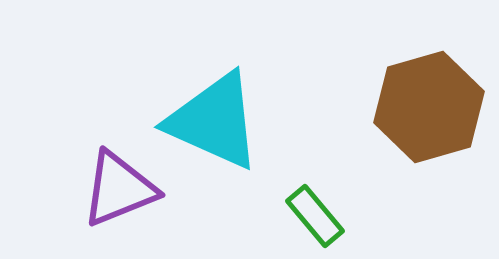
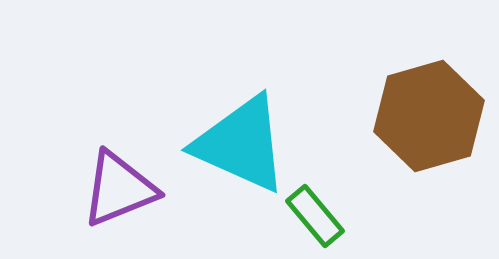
brown hexagon: moved 9 px down
cyan triangle: moved 27 px right, 23 px down
